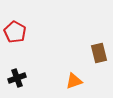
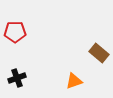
red pentagon: rotated 30 degrees counterclockwise
brown rectangle: rotated 36 degrees counterclockwise
